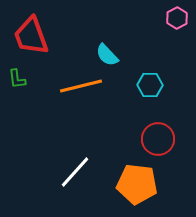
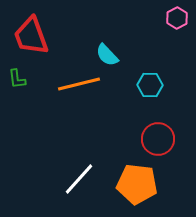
orange line: moved 2 px left, 2 px up
white line: moved 4 px right, 7 px down
